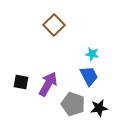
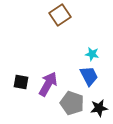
brown square: moved 6 px right, 10 px up; rotated 10 degrees clockwise
gray pentagon: moved 1 px left, 1 px up
